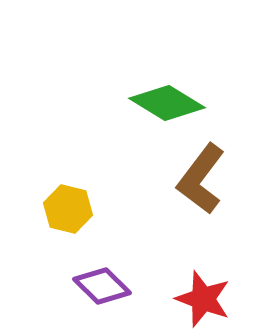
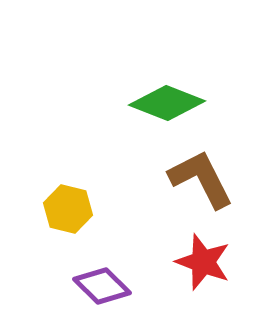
green diamond: rotated 10 degrees counterclockwise
brown L-shape: rotated 116 degrees clockwise
red star: moved 37 px up
